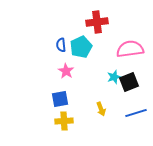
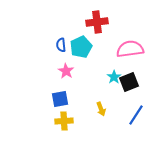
cyan star: rotated 16 degrees counterclockwise
blue line: moved 2 px down; rotated 40 degrees counterclockwise
